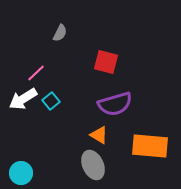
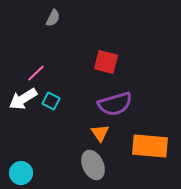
gray semicircle: moved 7 px left, 15 px up
cyan square: rotated 24 degrees counterclockwise
orange triangle: moved 1 px right, 2 px up; rotated 24 degrees clockwise
